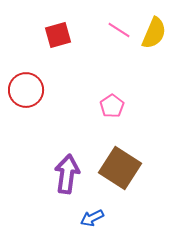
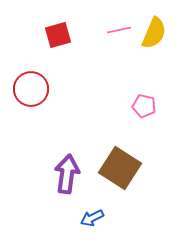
pink line: rotated 45 degrees counterclockwise
red circle: moved 5 px right, 1 px up
pink pentagon: moved 32 px right; rotated 25 degrees counterclockwise
